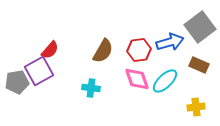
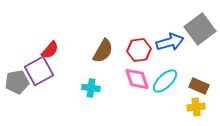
gray square: moved 2 px down
brown rectangle: moved 21 px down
